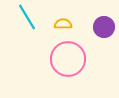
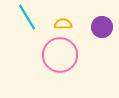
purple circle: moved 2 px left
pink circle: moved 8 px left, 4 px up
